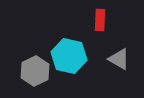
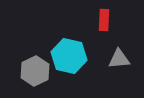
red rectangle: moved 4 px right
gray triangle: rotated 35 degrees counterclockwise
